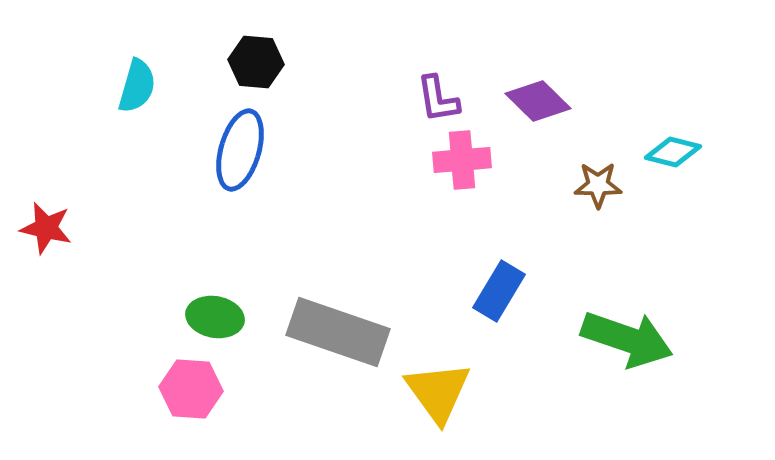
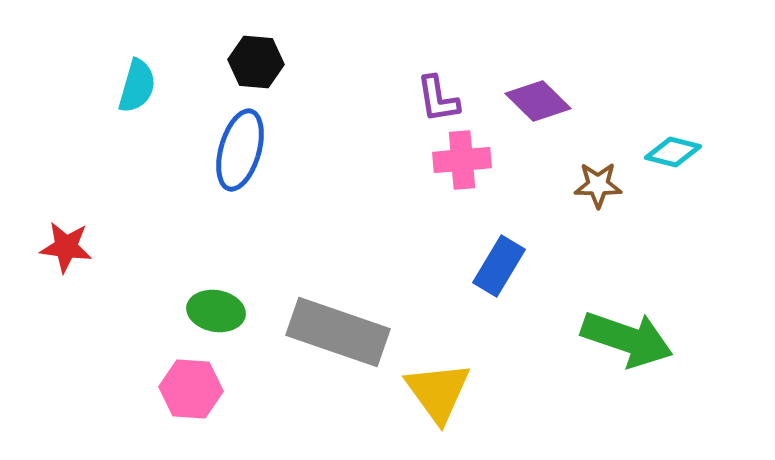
red star: moved 20 px right, 19 px down; rotated 6 degrees counterclockwise
blue rectangle: moved 25 px up
green ellipse: moved 1 px right, 6 px up
